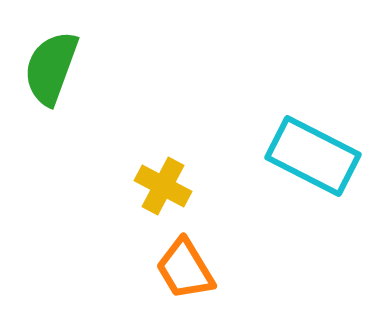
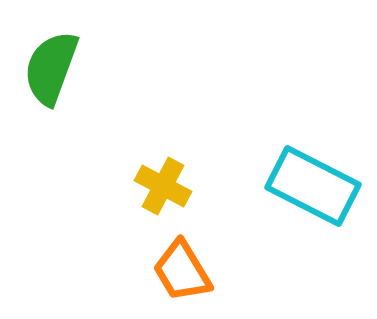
cyan rectangle: moved 30 px down
orange trapezoid: moved 3 px left, 2 px down
